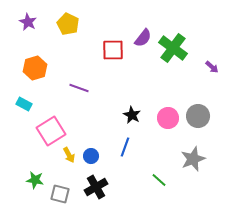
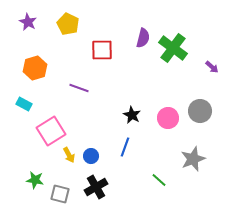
purple semicircle: rotated 24 degrees counterclockwise
red square: moved 11 px left
gray circle: moved 2 px right, 5 px up
